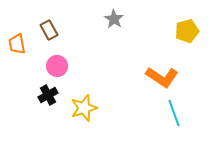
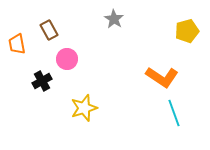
pink circle: moved 10 px right, 7 px up
black cross: moved 6 px left, 14 px up
